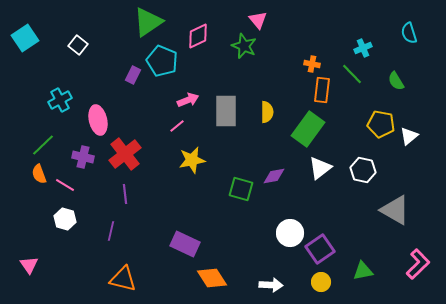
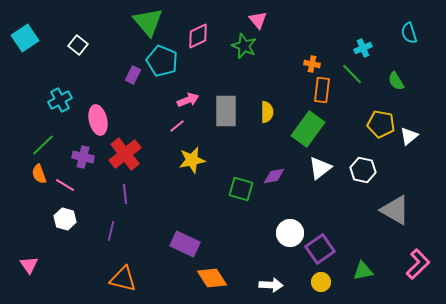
green triangle at (148, 22): rotated 36 degrees counterclockwise
